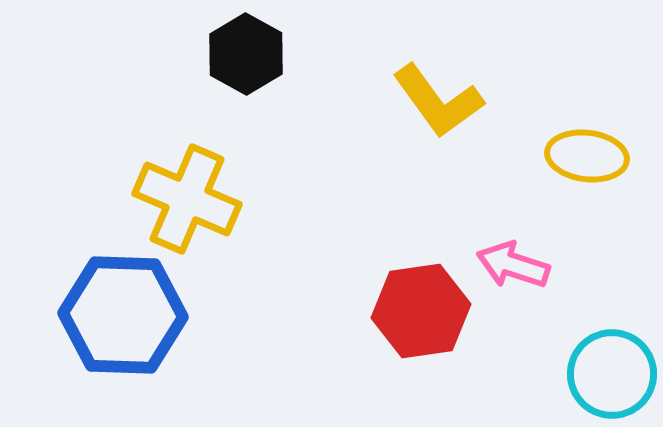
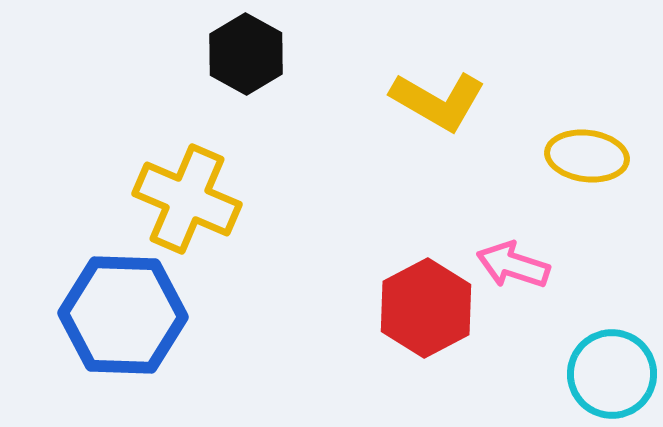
yellow L-shape: rotated 24 degrees counterclockwise
red hexagon: moved 5 px right, 3 px up; rotated 20 degrees counterclockwise
